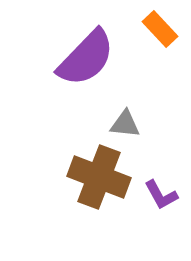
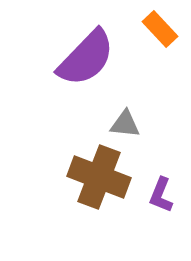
purple L-shape: rotated 51 degrees clockwise
